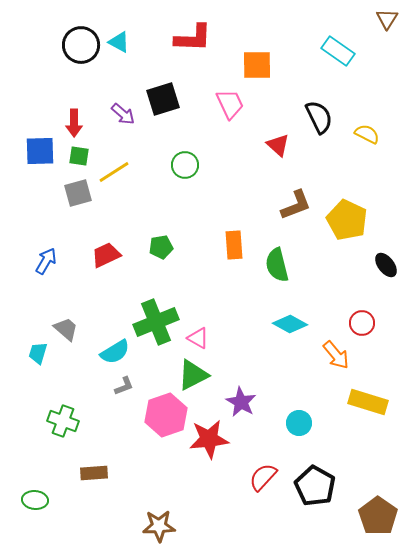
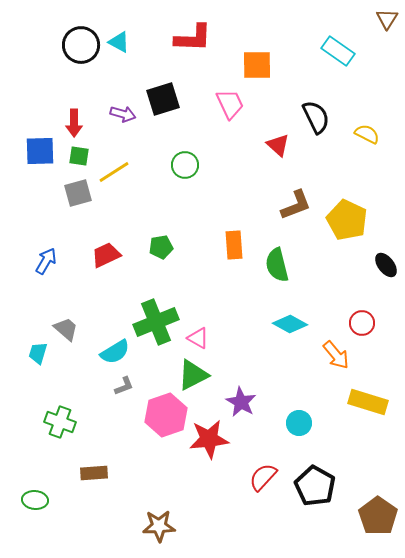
purple arrow at (123, 114): rotated 25 degrees counterclockwise
black semicircle at (319, 117): moved 3 px left
green cross at (63, 421): moved 3 px left, 1 px down
